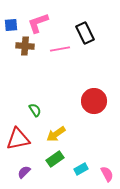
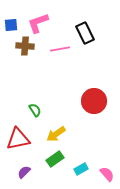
pink semicircle: rotated 14 degrees counterclockwise
